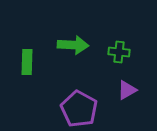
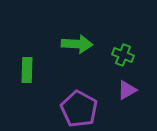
green arrow: moved 4 px right, 1 px up
green cross: moved 4 px right, 3 px down; rotated 15 degrees clockwise
green rectangle: moved 8 px down
